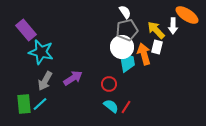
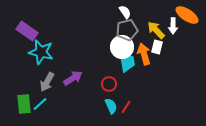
purple rectangle: moved 1 px right, 1 px down; rotated 15 degrees counterclockwise
gray arrow: moved 2 px right, 1 px down
cyan semicircle: rotated 28 degrees clockwise
